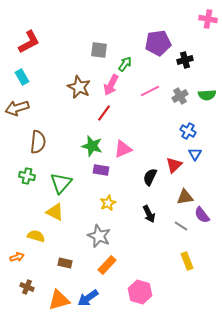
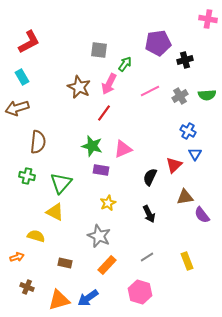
pink arrow: moved 2 px left, 1 px up
gray line: moved 34 px left, 31 px down; rotated 64 degrees counterclockwise
